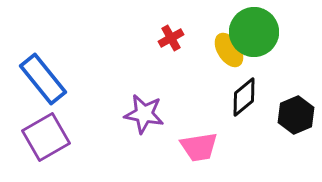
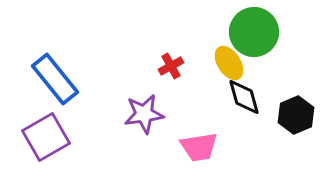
red cross: moved 28 px down
yellow ellipse: moved 13 px down
blue rectangle: moved 12 px right
black diamond: rotated 66 degrees counterclockwise
purple star: rotated 18 degrees counterclockwise
